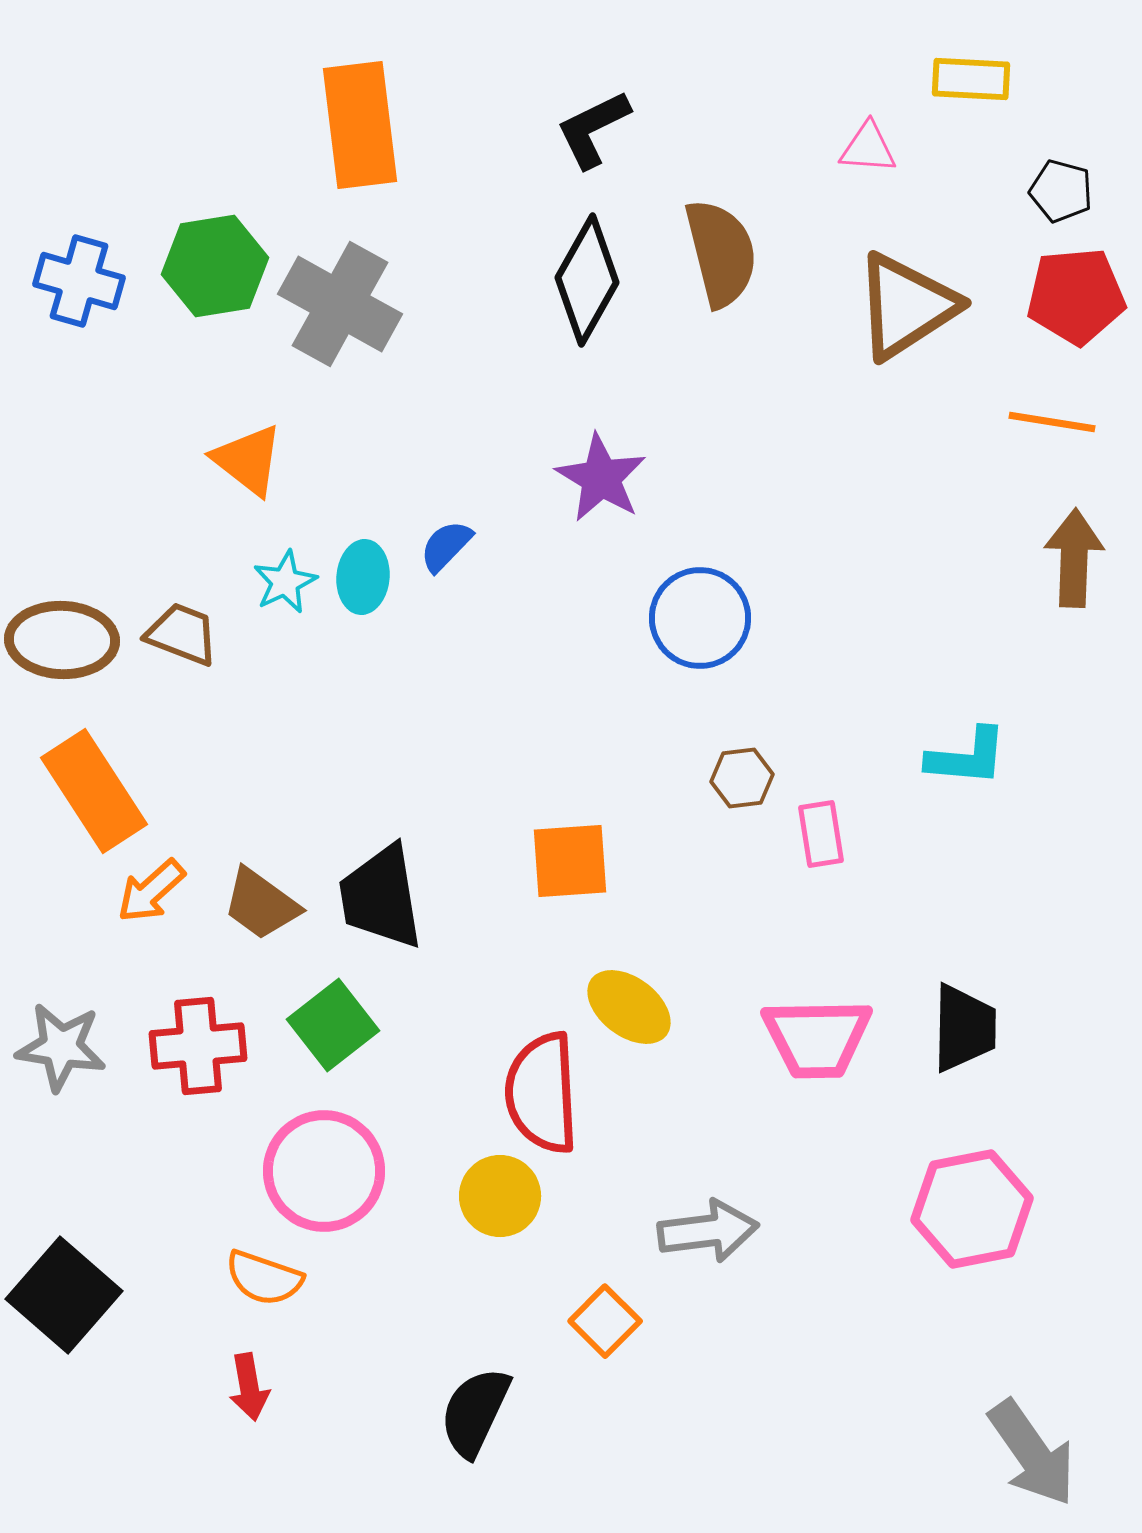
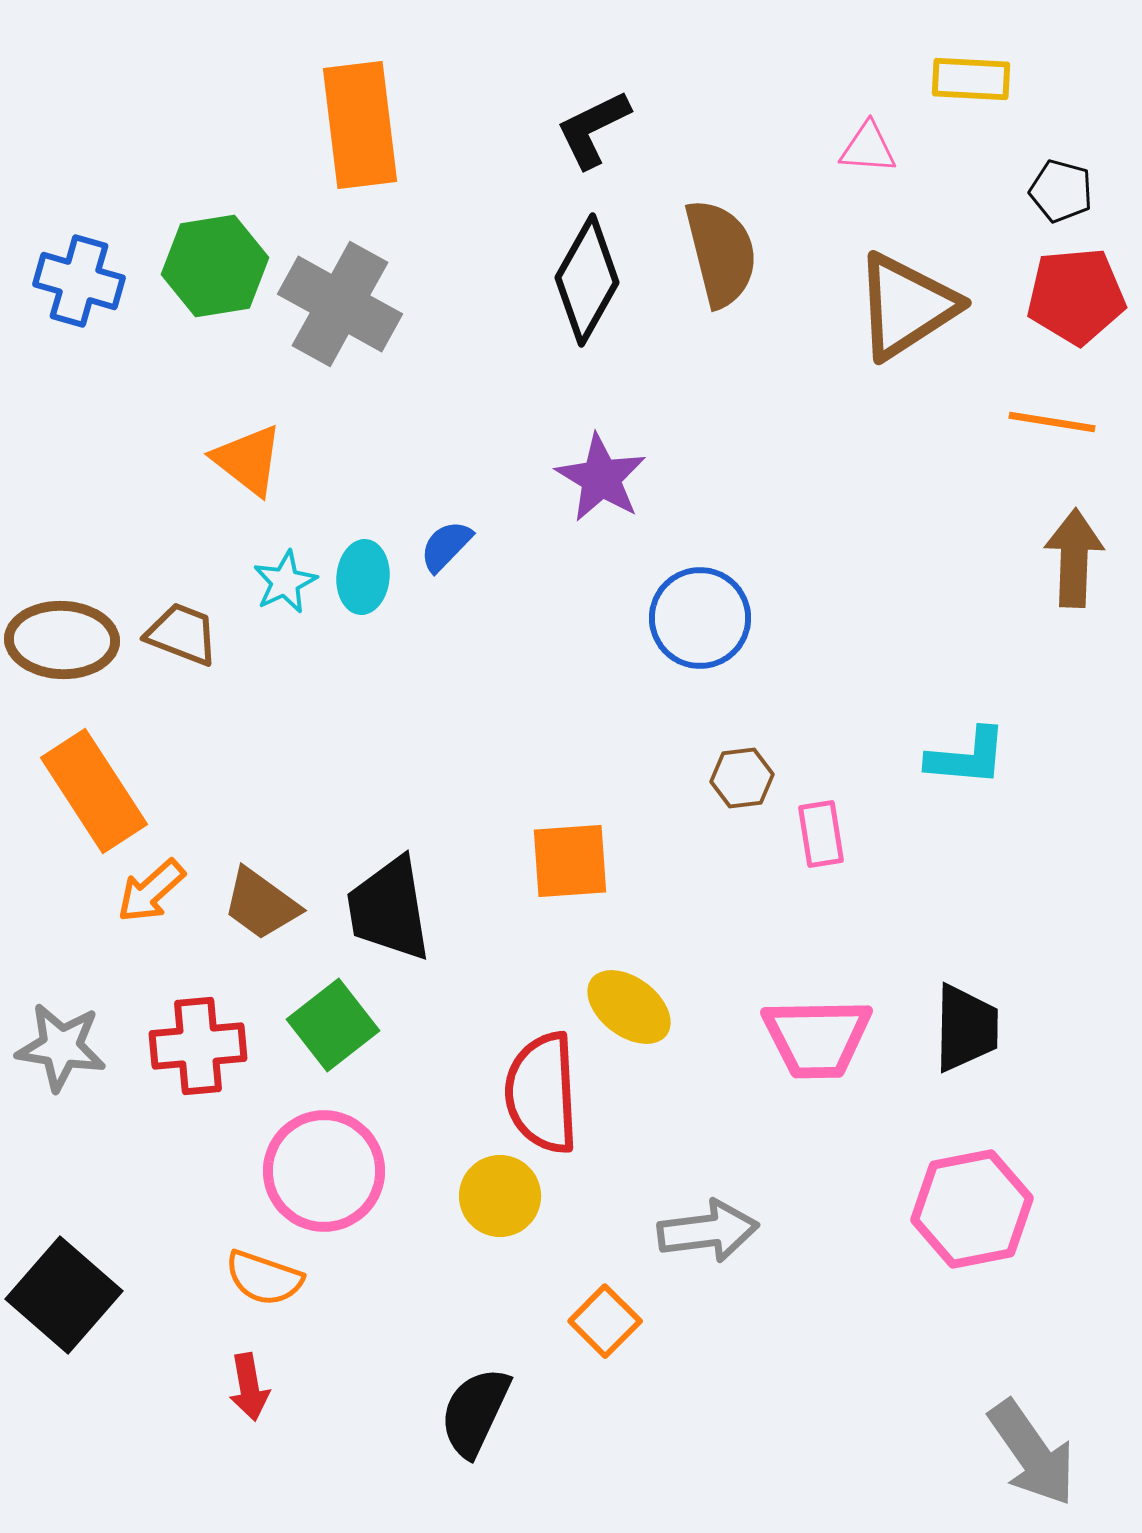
black trapezoid at (381, 897): moved 8 px right, 12 px down
black trapezoid at (964, 1028): moved 2 px right
